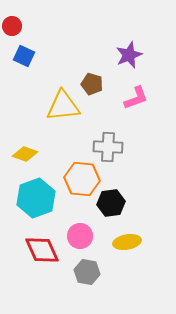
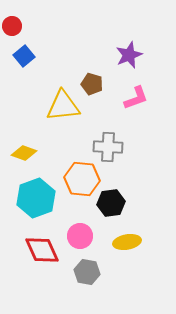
blue square: rotated 25 degrees clockwise
yellow diamond: moved 1 px left, 1 px up
